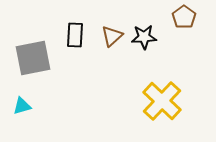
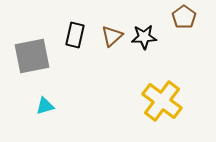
black rectangle: rotated 10 degrees clockwise
gray square: moved 1 px left, 2 px up
yellow cross: rotated 6 degrees counterclockwise
cyan triangle: moved 23 px right
